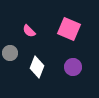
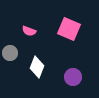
pink semicircle: rotated 24 degrees counterclockwise
purple circle: moved 10 px down
